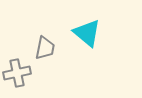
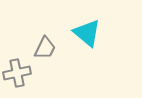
gray trapezoid: rotated 15 degrees clockwise
